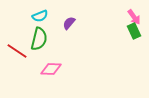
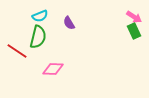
pink arrow: rotated 21 degrees counterclockwise
purple semicircle: rotated 72 degrees counterclockwise
green semicircle: moved 1 px left, 2 px up
pink diamond: moved 2 px right
